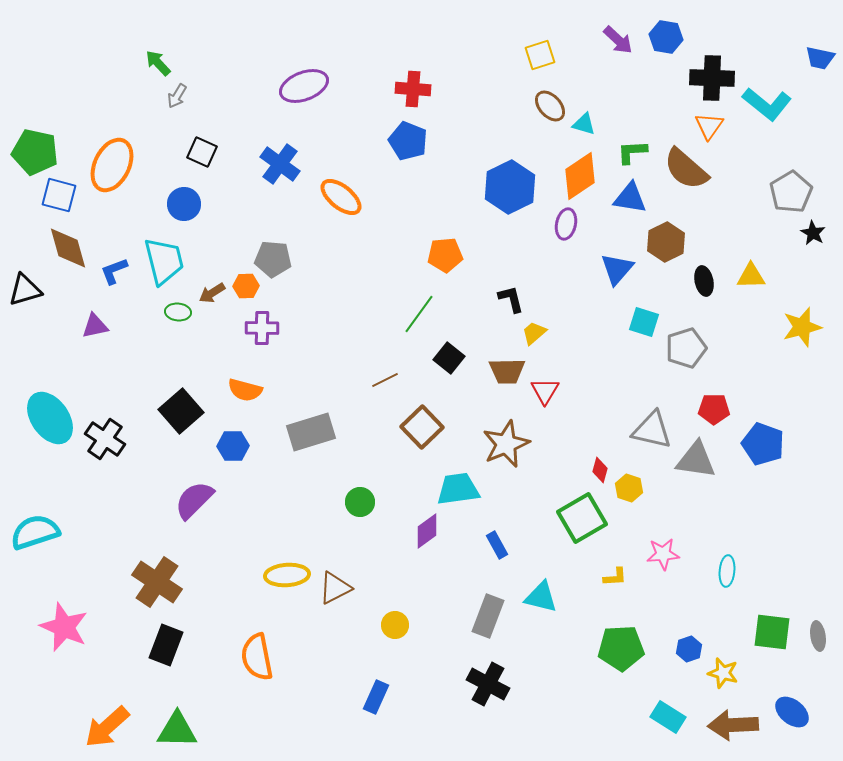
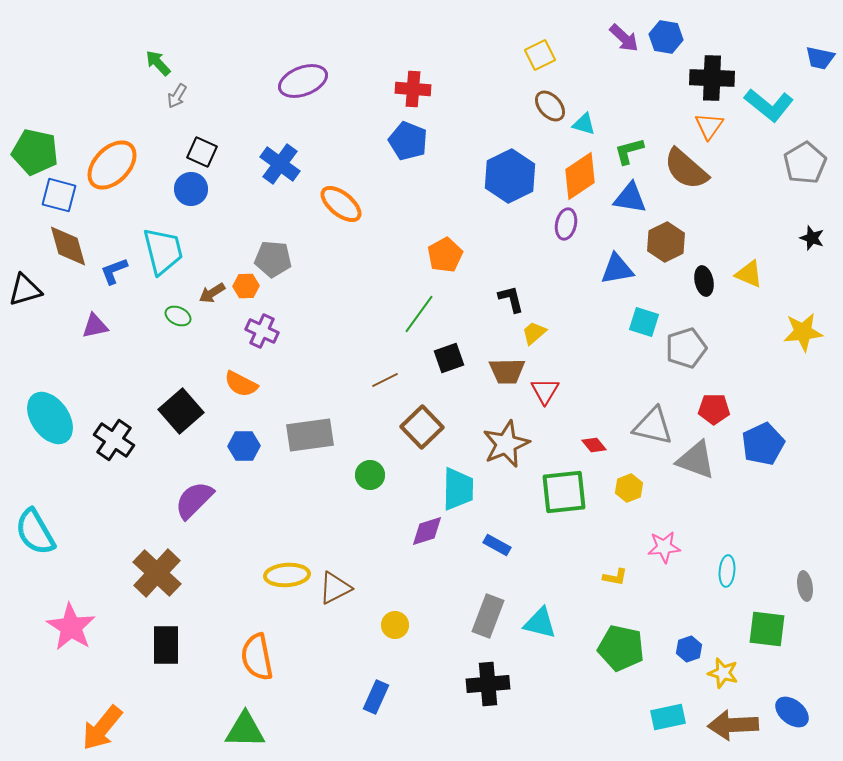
purple arrow at (618, 40): moved 6 px right, 2 px up
yellow square at (540, 55): rotated 8 degrees counterclockwise
purple ellipse at (304, 86): moved 1 px left, 5 px up
cyan L-shape at (767, 104): moved 2 px right, 1 px down
green L-shape at (632, 152): moved 3 px left, 1 px up; rotated 12 degrees counterclockwise
orange ellipse at (112, 165): rotated 18 degrees clockwise
blue hexagon at (510, 187): moved 11 px up
gray pentagon at (791, 192): moved 14 px right, 29 px up
orange ellipse at (341, 197): moved 7 px down
blue circle at (184, 204): moved 7 px right, 15 px up
black star at (813, 233): moved 1 px left, 5 px down; rotated 10 degrees counterclockwise
brown diamond at (68, 248): moved 2 px up
orange pentagon at (445, 255): rotated 24 degrees counterclockwise
cyan trapezoid at (164, 261): moved 1 px left, 10 px up
blue triangle at (617, 269): rotated 39 degrees clockwise
yellow triangle at (751, 276): moved 2 px left, 2 px up; rotated 24 degrees clockwise
green ellipse at (178, 312): moved 4 px down; rotated 20 degrees clockwise
yellow star at (802, 327): moved 1 px right, 5 px down; rotated 9 degrees clockwise
purple cross at (262, 328): moved 3 px down; rotated 24 degrees clockwise
black square at (449, 358): rotated 32 degrees clockwise
orange semicircle at (245, 390): moved 4 px left, 6 px up; rotated 12 degrees clockwise
gray triangle at (652, 430): moved 1 px right, 4 px up
gray rectangle at (311, 432): moved 1 px left, 3 px down; rotated 9 degrees clockwise
black cross at (105, 439): moved 9 px right, 1 px down
blue pentagon at (763, 444): rotated 27 degrees clockwise
blue hexagon at (233, 446): moved 11 px right
gray triangle at (696, 460): rotated 12 degrees clockwise
red diamond at (600, 470): moved 6 px left, 25 px up; rotated 55 degrees counterclockwise
yellow hexagon at (629, 488): rotated 20 degrees clockwise
cyan trapezoid at (458, 489): rotated 99 degrees clockwise
green circle at (360, 502): moved 10 px right, 27 px up
green square at (582, 518): moved 18 px left, 26 px up; rotated 24 degrees clockwise
purple diamond at (427, 531): rotated 18 degrees clockwise
cyan semicircle at (35, 532): rotated 102 degrees counterclockwise
blue rectangle at (497, 545): rotated 32 degrees counterclockwise
pink star at (663, 554): moved 1 px right, 7 px up
yellow L-shape at (615, 577): rotated 15 degrees clockwise
brown cross at (157, 582): moved 9 px up; rotated 9 degrees clockwise
cyan triangle at (541, 597): moved 1 px left, 26 px down
pink star at (64, 627): moved 7 px right; rotated 9 degrees clockwise
green square at (772, 632): moved 5 px left, 3 px up
gray ellipse at (818, 636): moved 13 px left, 50 px up
black rectangle at (166, 645): rotated 21 degrees counterclockwise
green pentagon at (621, 648): rotated 15 degrees clockwise
black cross at (488, 684): rotated 33 degrees counterclockwise
cyan rectangle at (668, 717): rotated 44 degrees counterclockwise
orange arrow at (107, 727): moved 5 px left, 1 px down; rotated 9 degrees counterclockwise
green triangle at (177, 730): moved 68 px right
